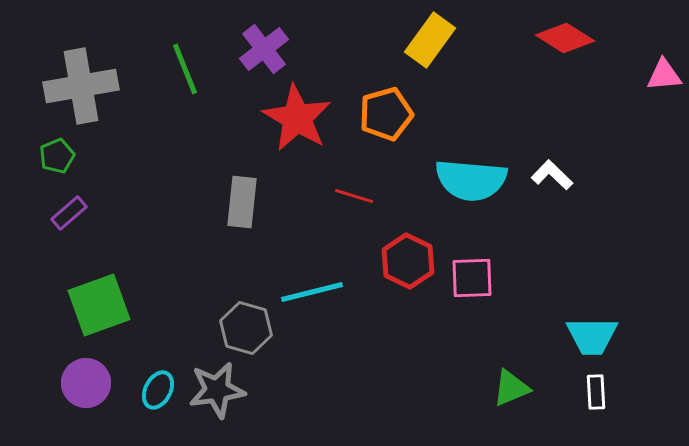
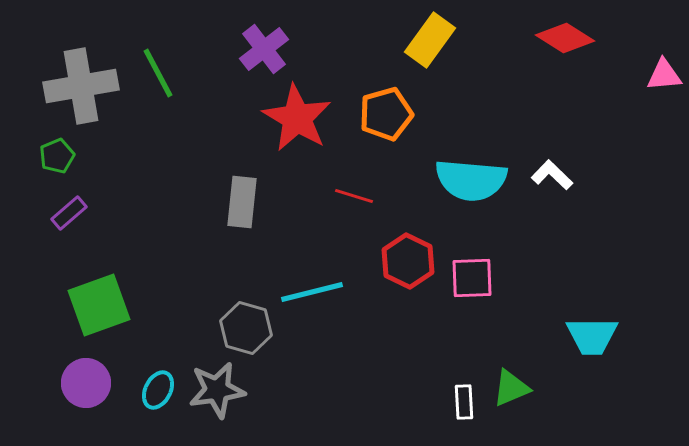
green line: moved 27 px left, 4 px down; rotated 6 degrees counterclockwise
white rectangle: moved 132 px left, 10 px down
